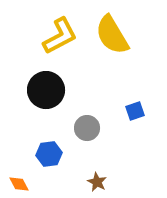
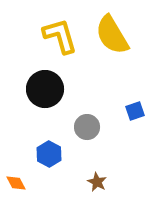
yellow L-shape: rotated 78 degrees counterclockwise
black circle: moved 1 px left, 1 px up
gray circle: moved 1 px up
blue hexagon: rotated 25 degrees counterclockwise
orange diamond: moved 3 px left, 1 px up
